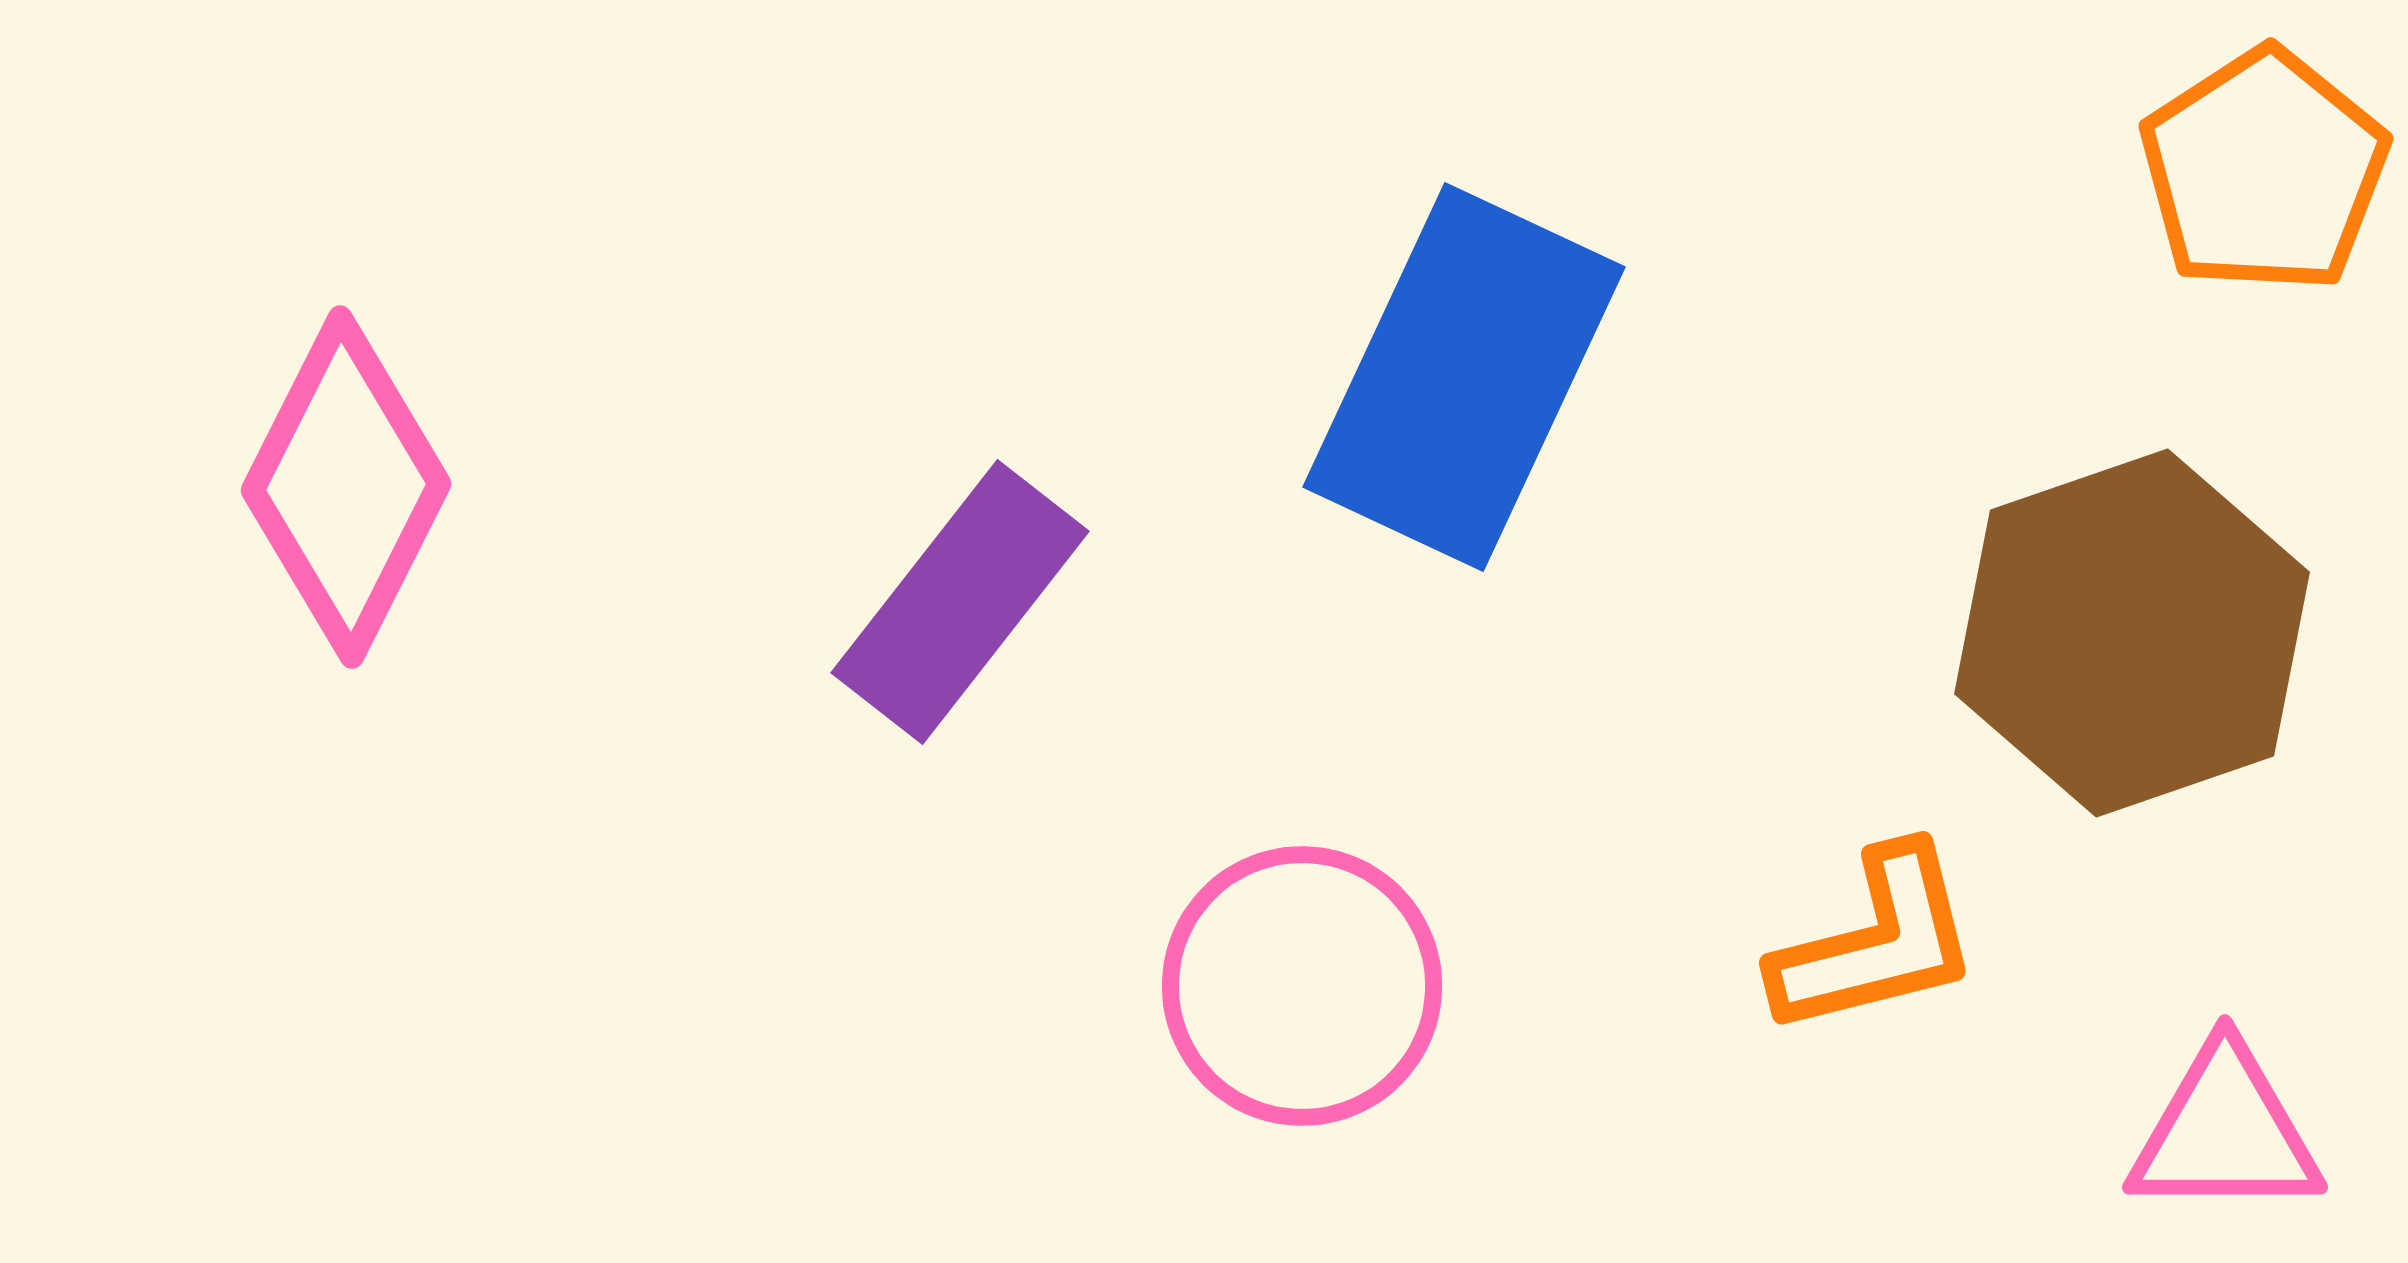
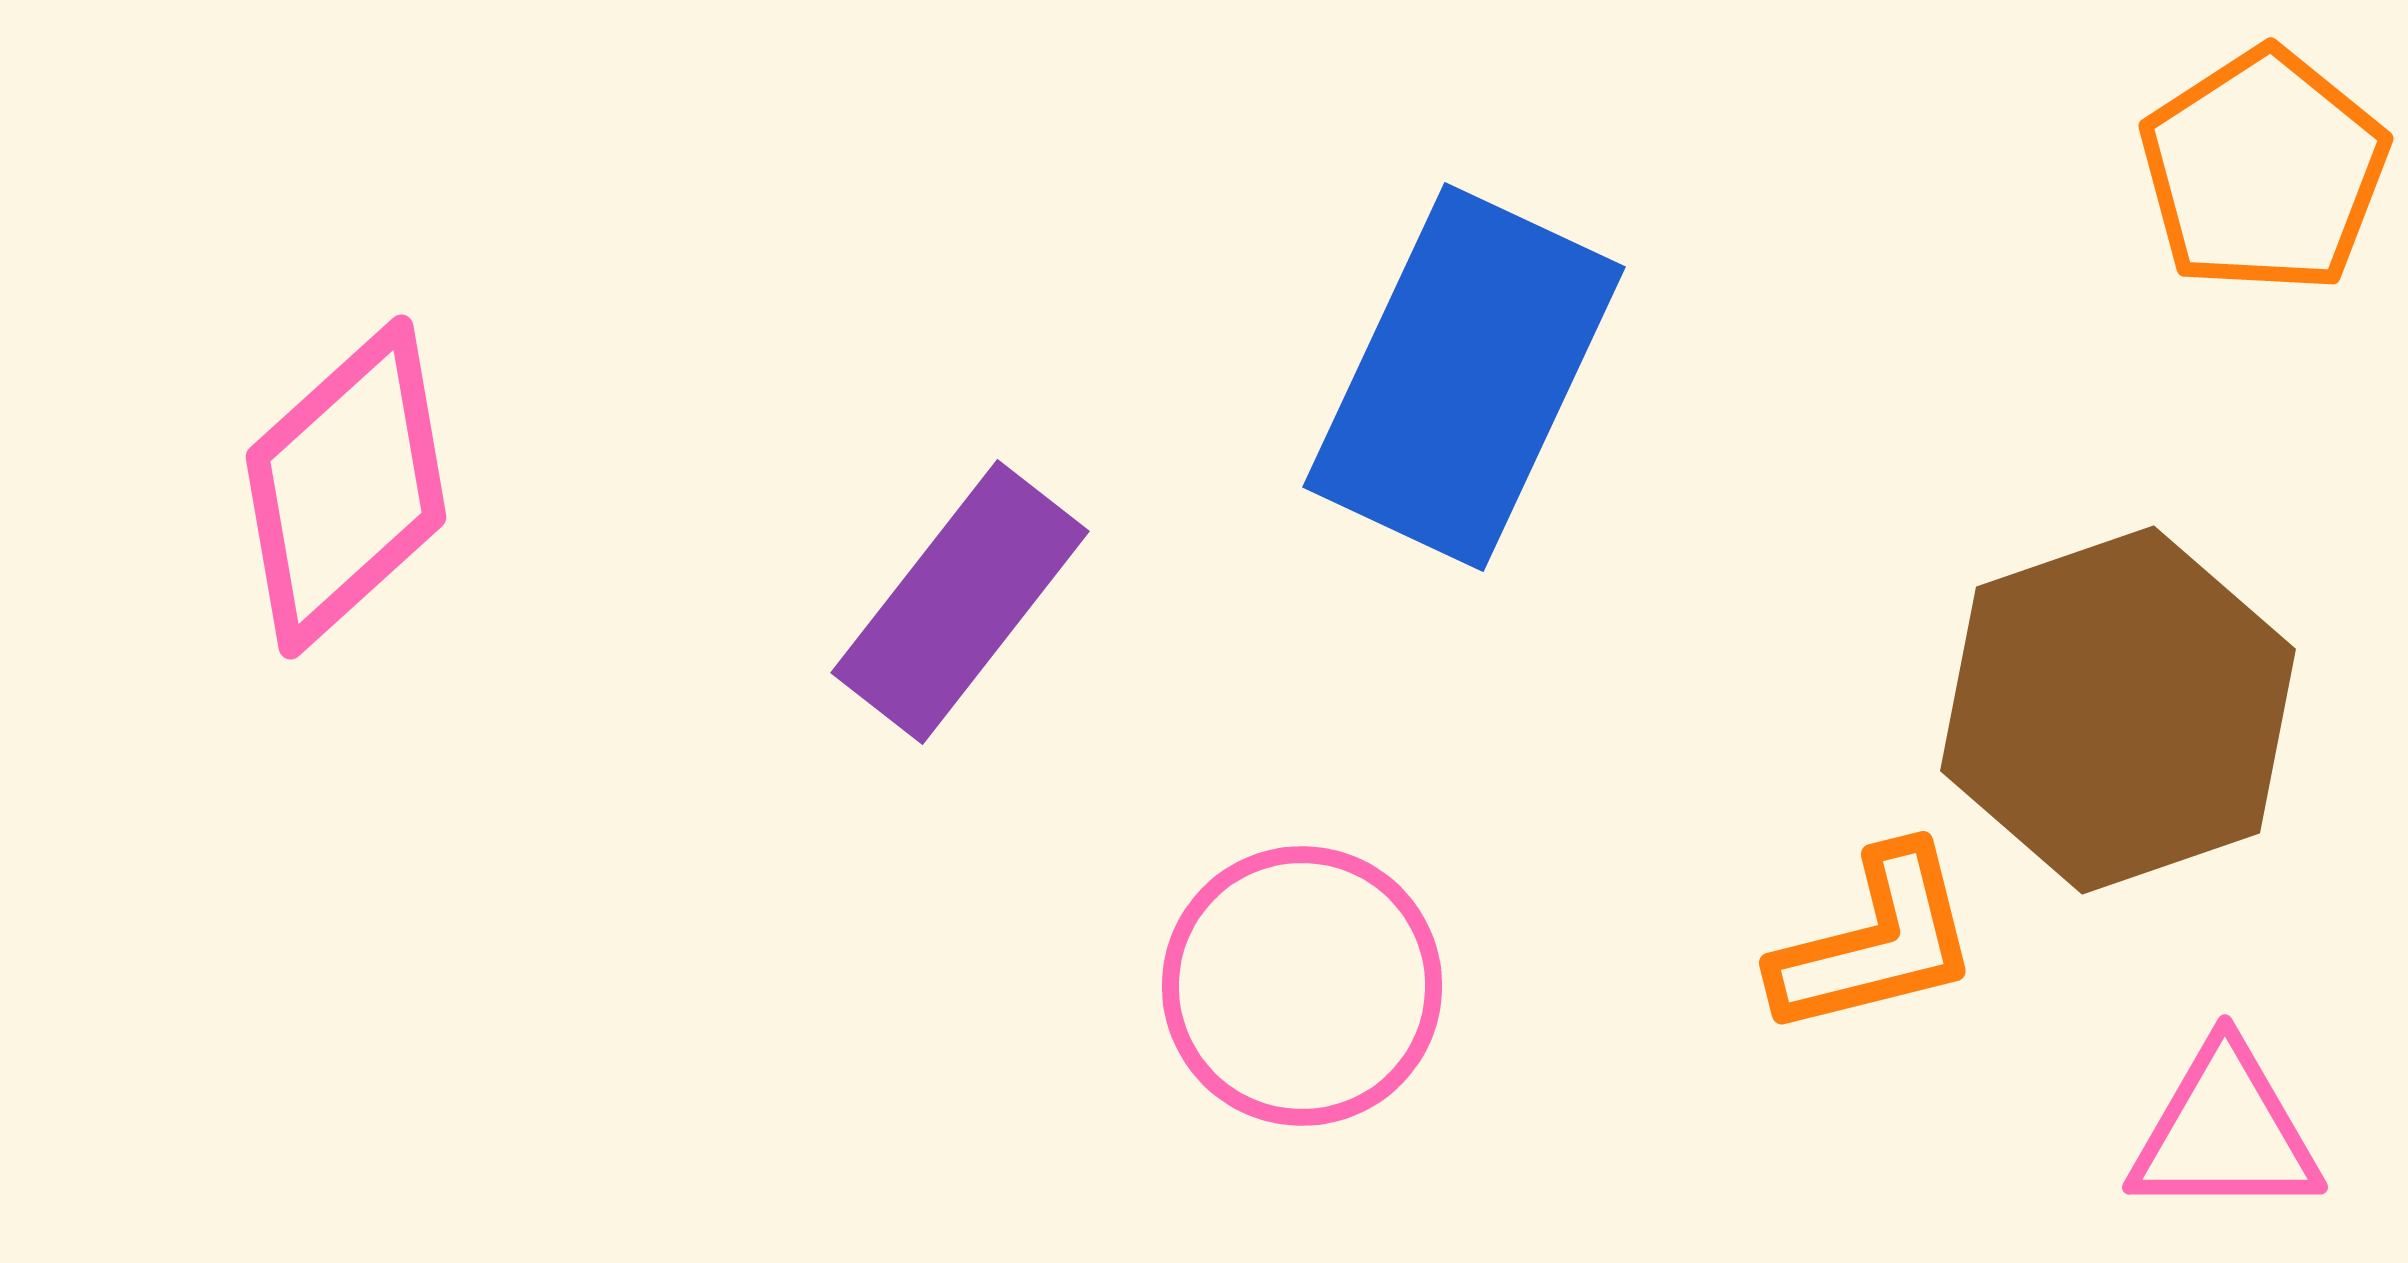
pink diamond: rotated 21 degrees clockwise
brown hexagon: moved 14 px left, 77 px down
